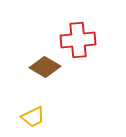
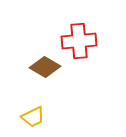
red cross: moved 1 px right, 1 px down
